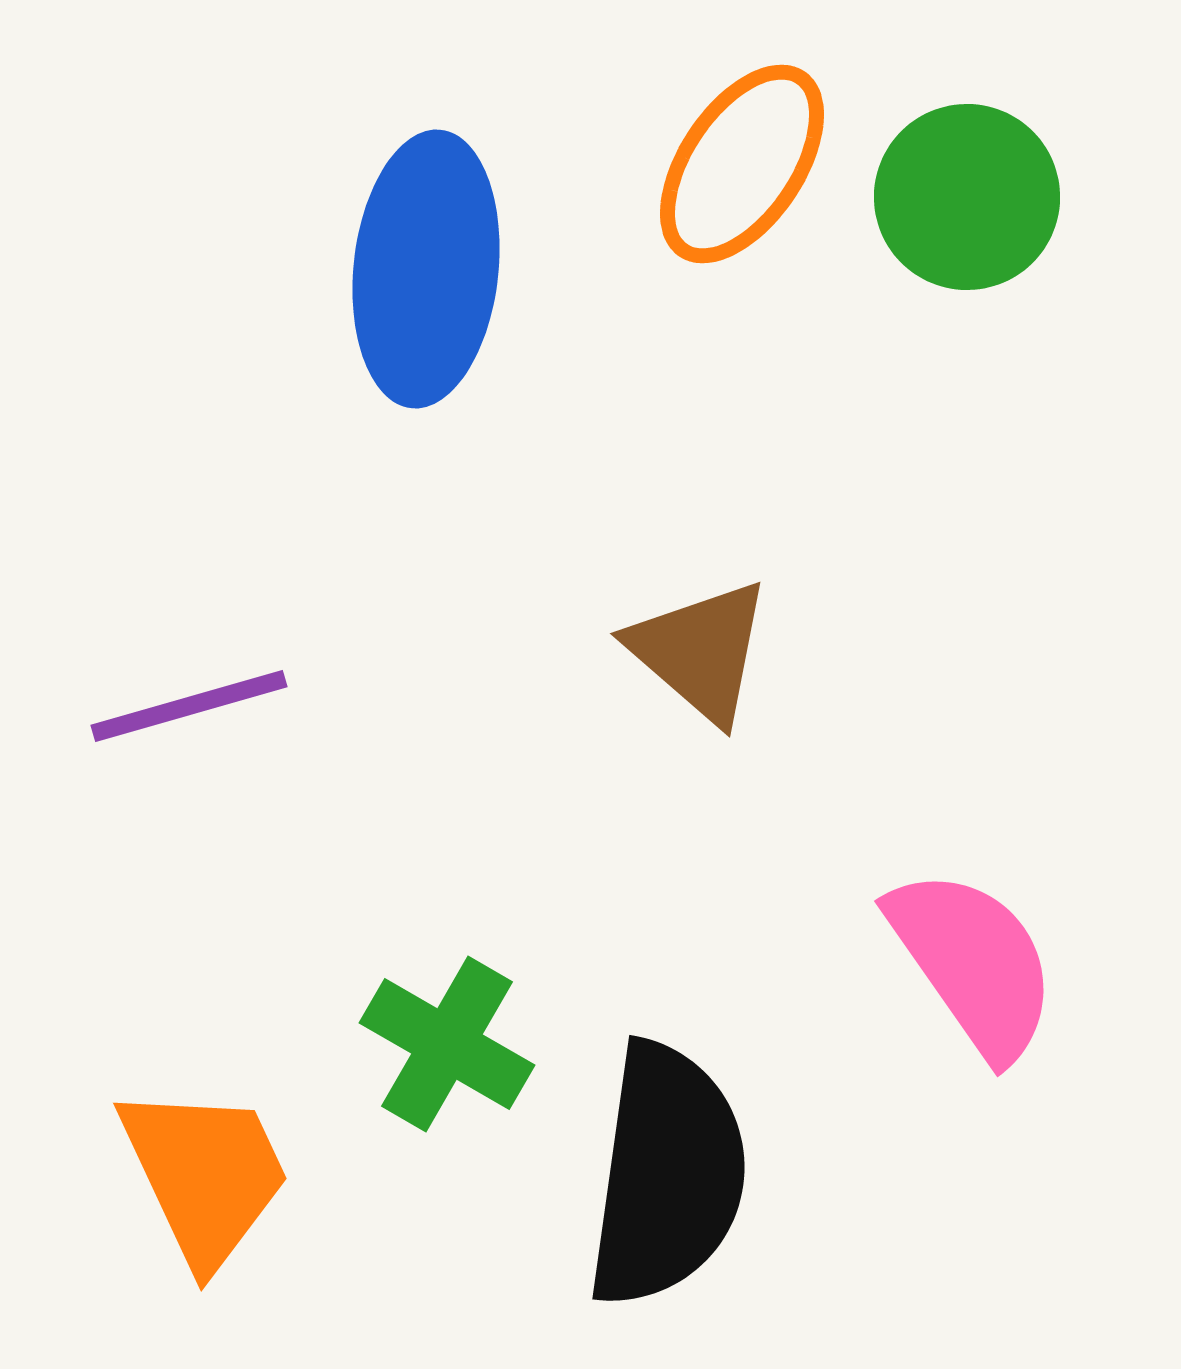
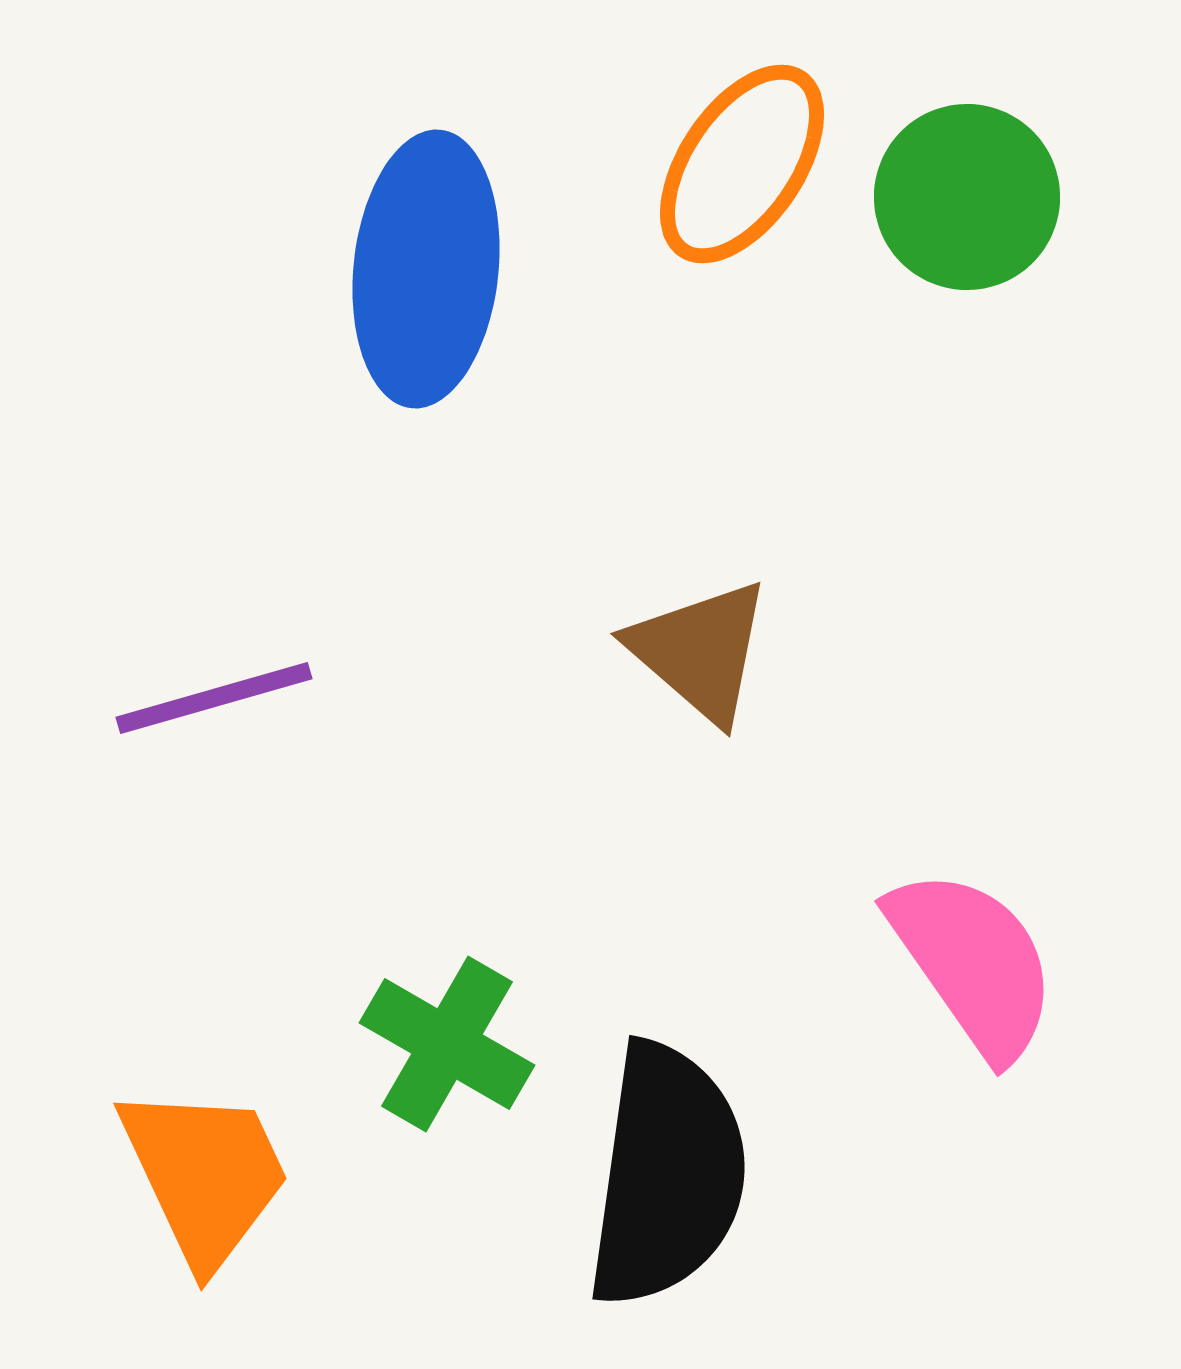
purple line: moved 25 px right, 8 px up
